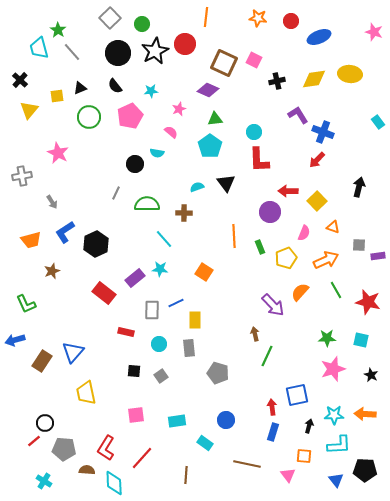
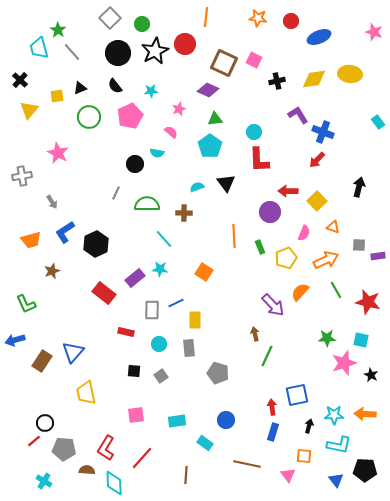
pink star at (333, 369): moved 11 px right, 6 px up
cyan L-shape at (339, 445): rotated 15 degrees clockwise
